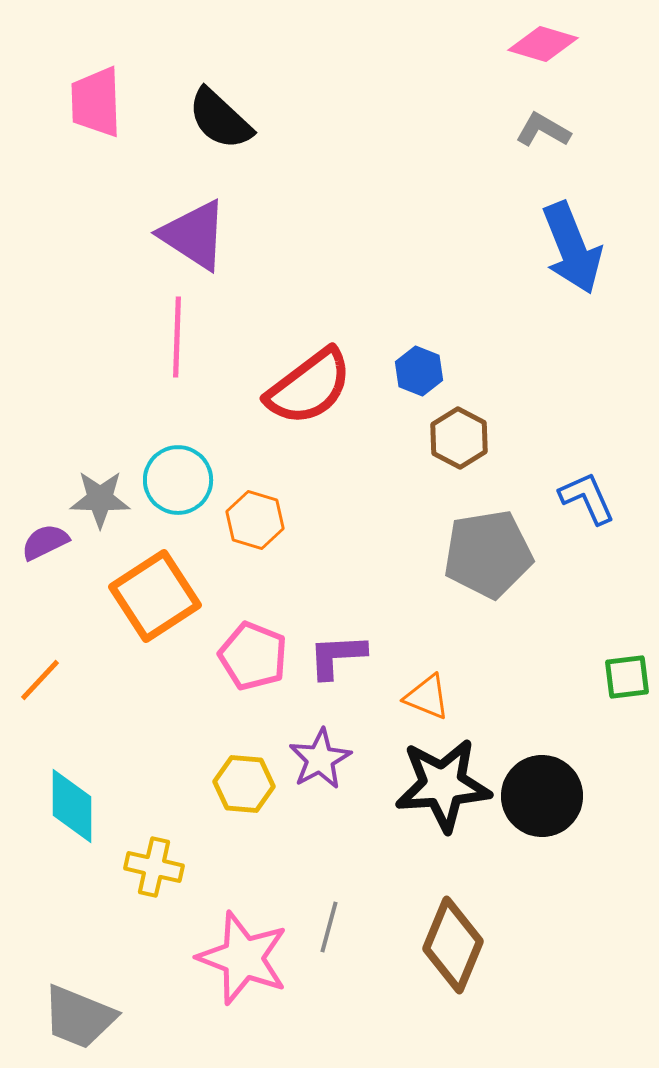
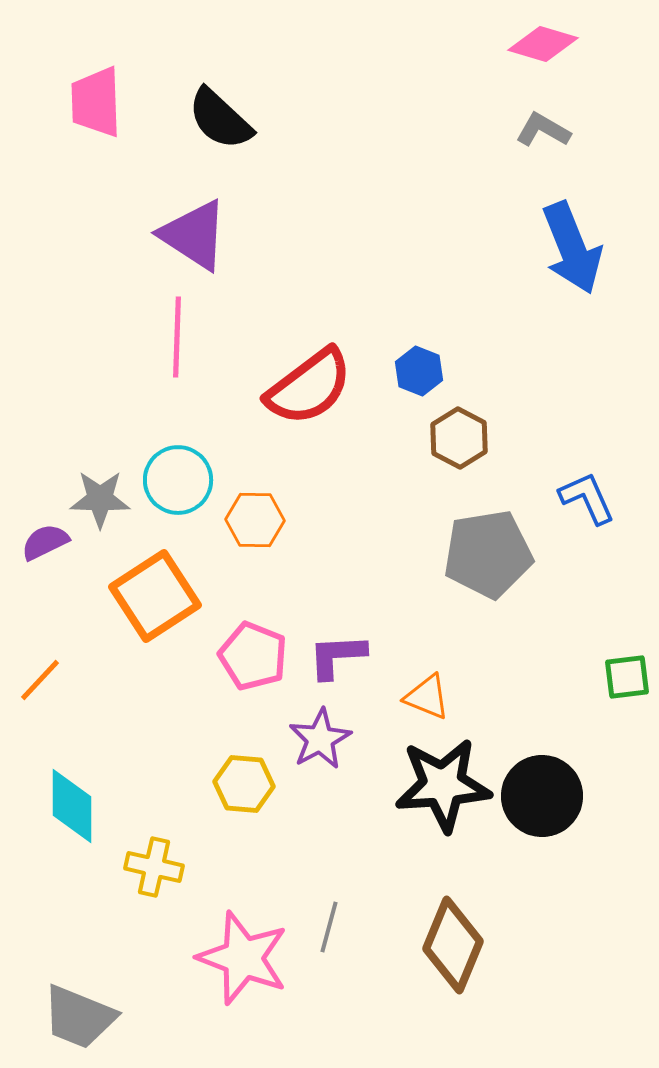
orange hexagon: rotated 16 degrees counterclockwise
purple star: moved 20 px up
